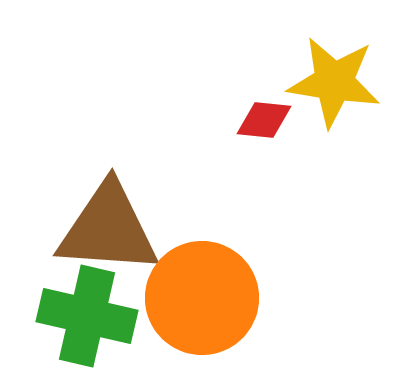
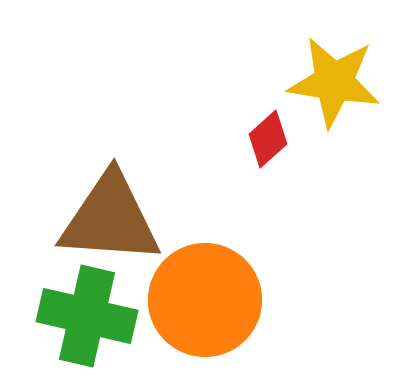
red diamond: moved 4 px right, 19 px down; rotated 48 degrees counterclockwise
brown triangle: moved 2 px right, 10 px up
orange circle: moved 3 px right, 2 px down
